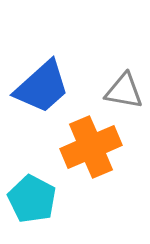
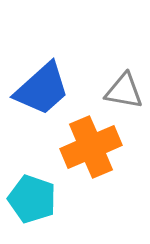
blue trapezoid: moved 2 px down
cyan pentagon: rotated 9 degrees counterclockwise
